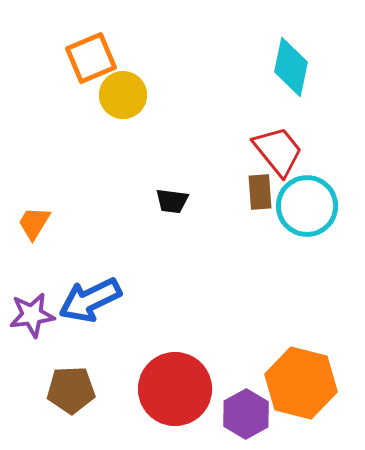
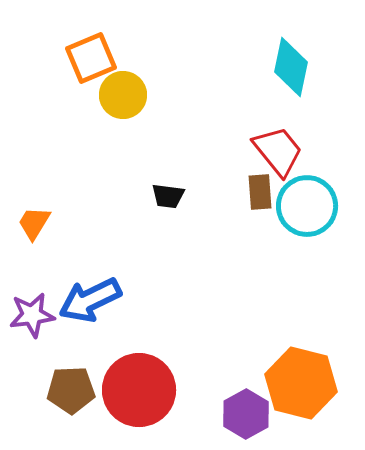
black trapezoid: moved 4 px left, 5 px up
red circle: moved 36 px left, 1 px down
